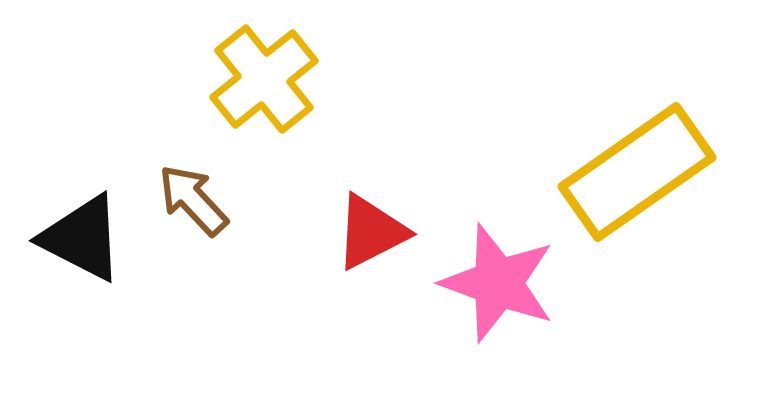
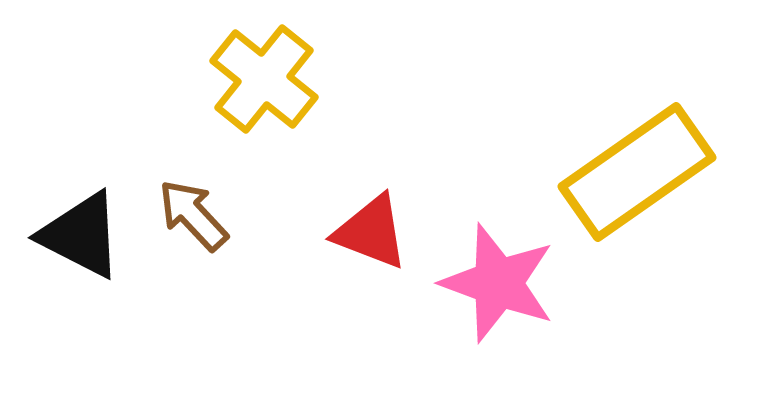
yellow cross: rotated 12 degrees counterclockwise
brown arrow: moved 15 px down
red triangle: rotated 48 degrees clockwise
black triangle: moved 1 px left, 3 px up
